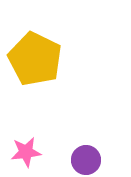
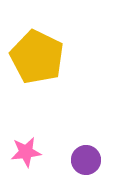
yellow pentagon: moved 2 px right, 2 px up
